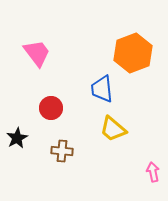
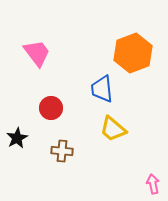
pink arrow: moved 12 px down
